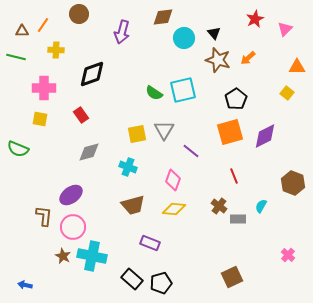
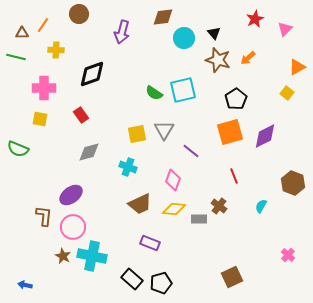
brown triangle at (22, 31): moved 2 px down
orange triangle at (297, 67): rotated 30 degrees counterclockwise
brown trapezoid at (133, 205): moved 7 px right, 1 px up; rotated 10 degrees counterclockwise
gray rectangle at (238, 219): moved 39 px left
